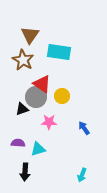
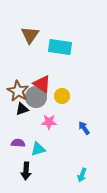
cyan rectangle: moved 1 px right, 5 px up
brown star: moved 5 px left, 31 px down
black arrow: moved 1 px right, 1 px up
